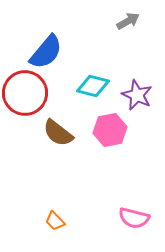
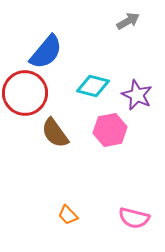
brown semicircle: moved 3 px left; rotated 16 degrees clockwise
orange trapezoid: moved 13 px right, 6 px up
